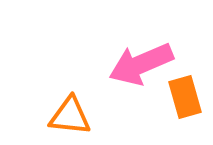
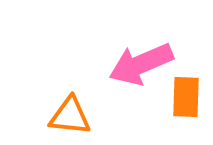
orange rectangle: moved 1 px right; rotated 18 degrees clockwise
